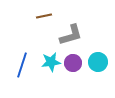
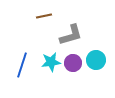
cyan circle: moved 2 px left, 2 px up
